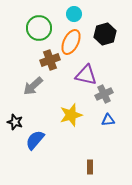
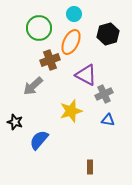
black hexagon: moved 3 px right
purple triangle: rotated 15 degrees clockwise
yellow star: moved 4 px up
blue triangle: rotated 16 degrees clockwise
blue semicircle: moved 4 px right
